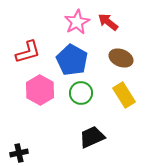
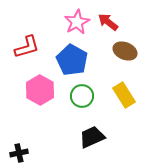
red L-shape: moved 1 px left, 5 px up
brown ellipse: moved 4 px right, 7 px up
green circle: moved 1 px right, 3 px down
